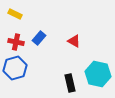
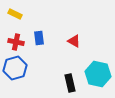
blue rectangle: rotated 48 degrees counterclockwise
